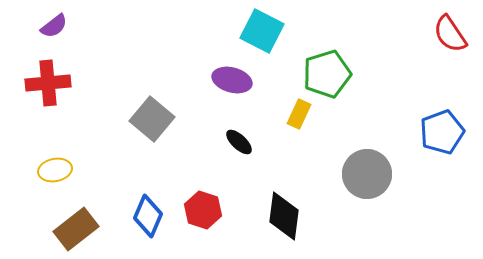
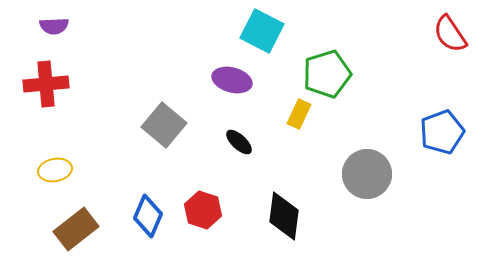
purple semicircle: rotated 36 degrees clockwise
red cross: moved 2 px left, 1 px down
gray square: moved 12 px right, 6 px down
